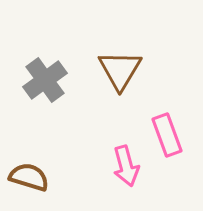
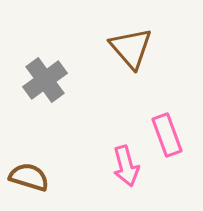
brown triangle: moved 11 px right, 22 px up; rotated 12 degrees counterclockwise
